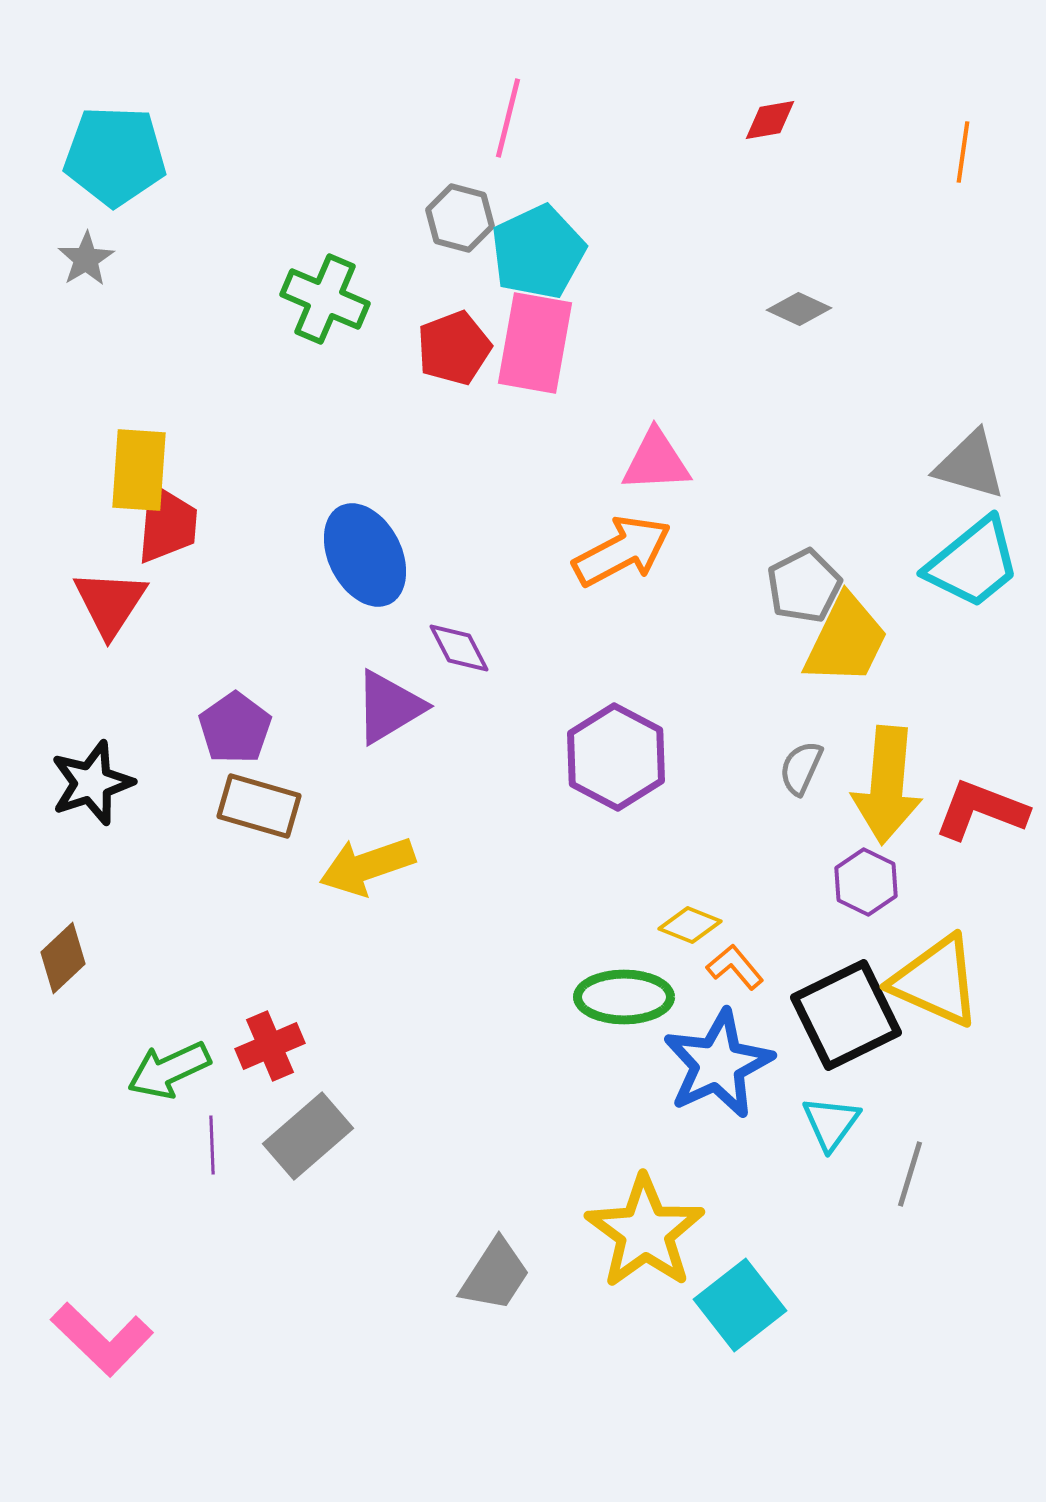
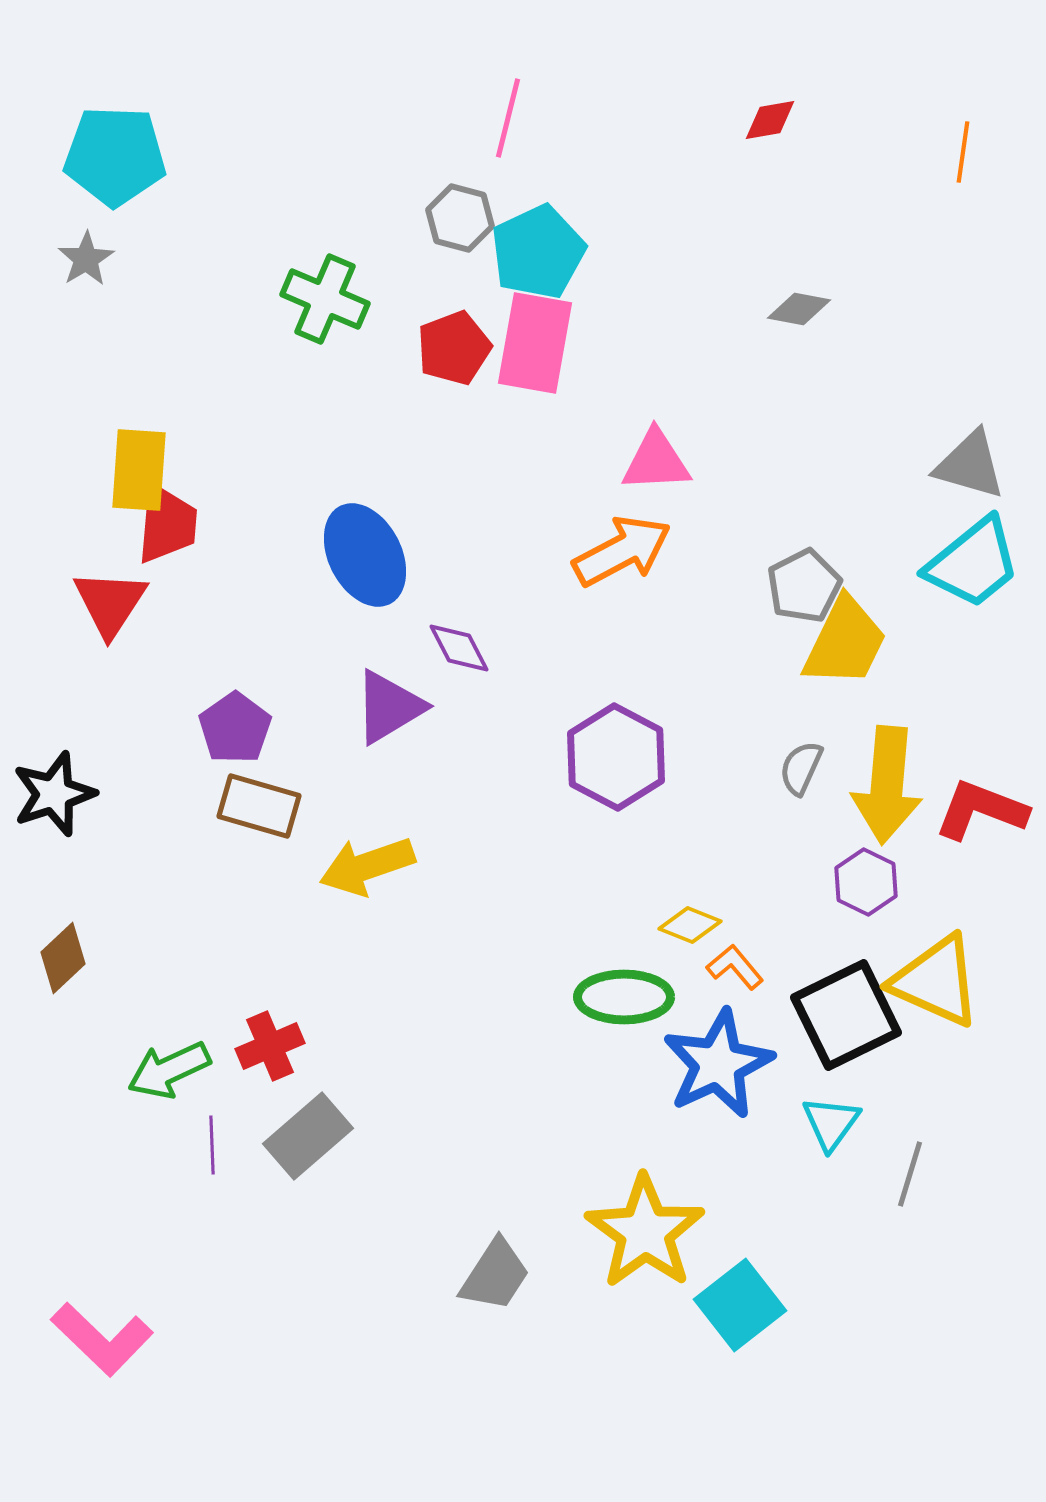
gray diamond at (799, 309): rotated 14 degrees counterclockwise
yellow trapezoid at (846, 640): moved 1 px left, 2 px down
black star at (92, 783): moved 38 px left, 11 px down
